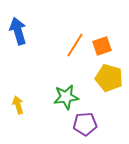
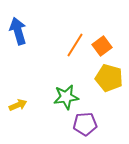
orange square: rotated 18 degrees counterclockwise
yellow arrow: rotated 84 degrees clockwise
